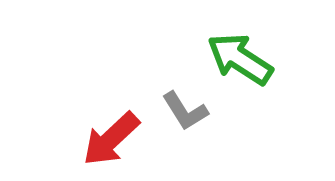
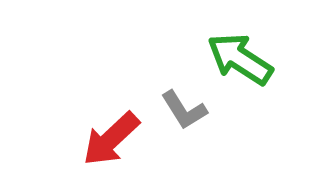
gray L-shape: moved 1 px left, 1 px up
